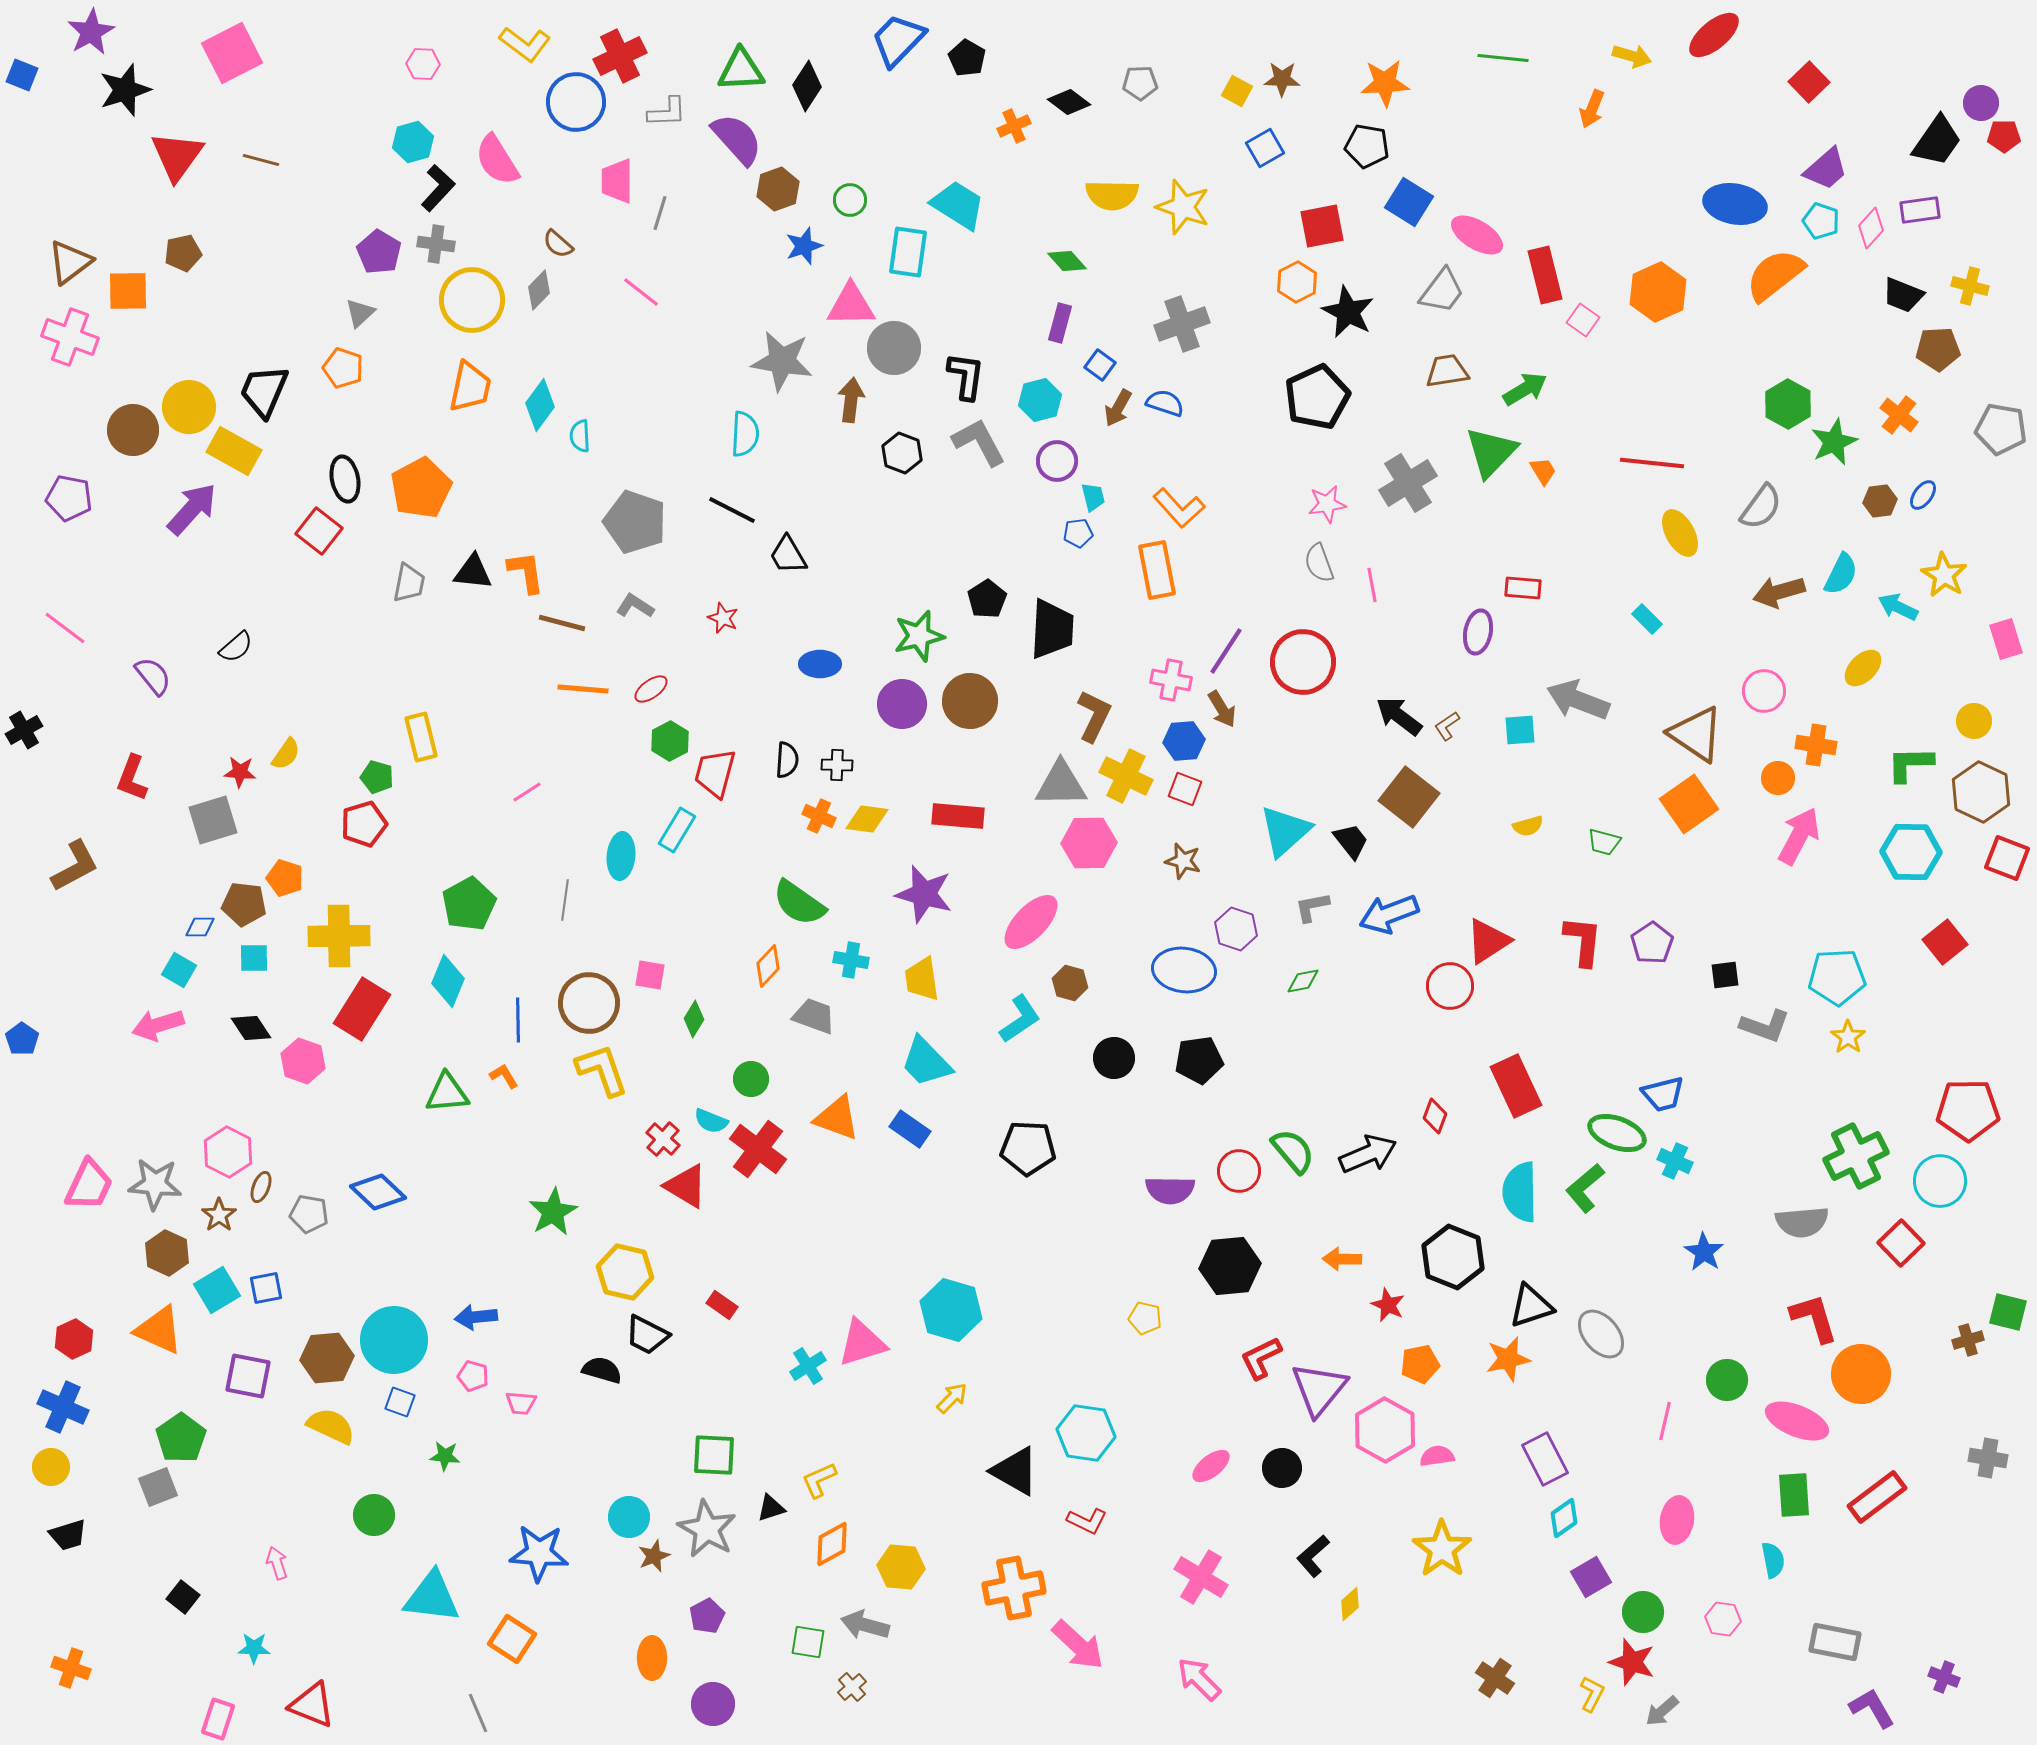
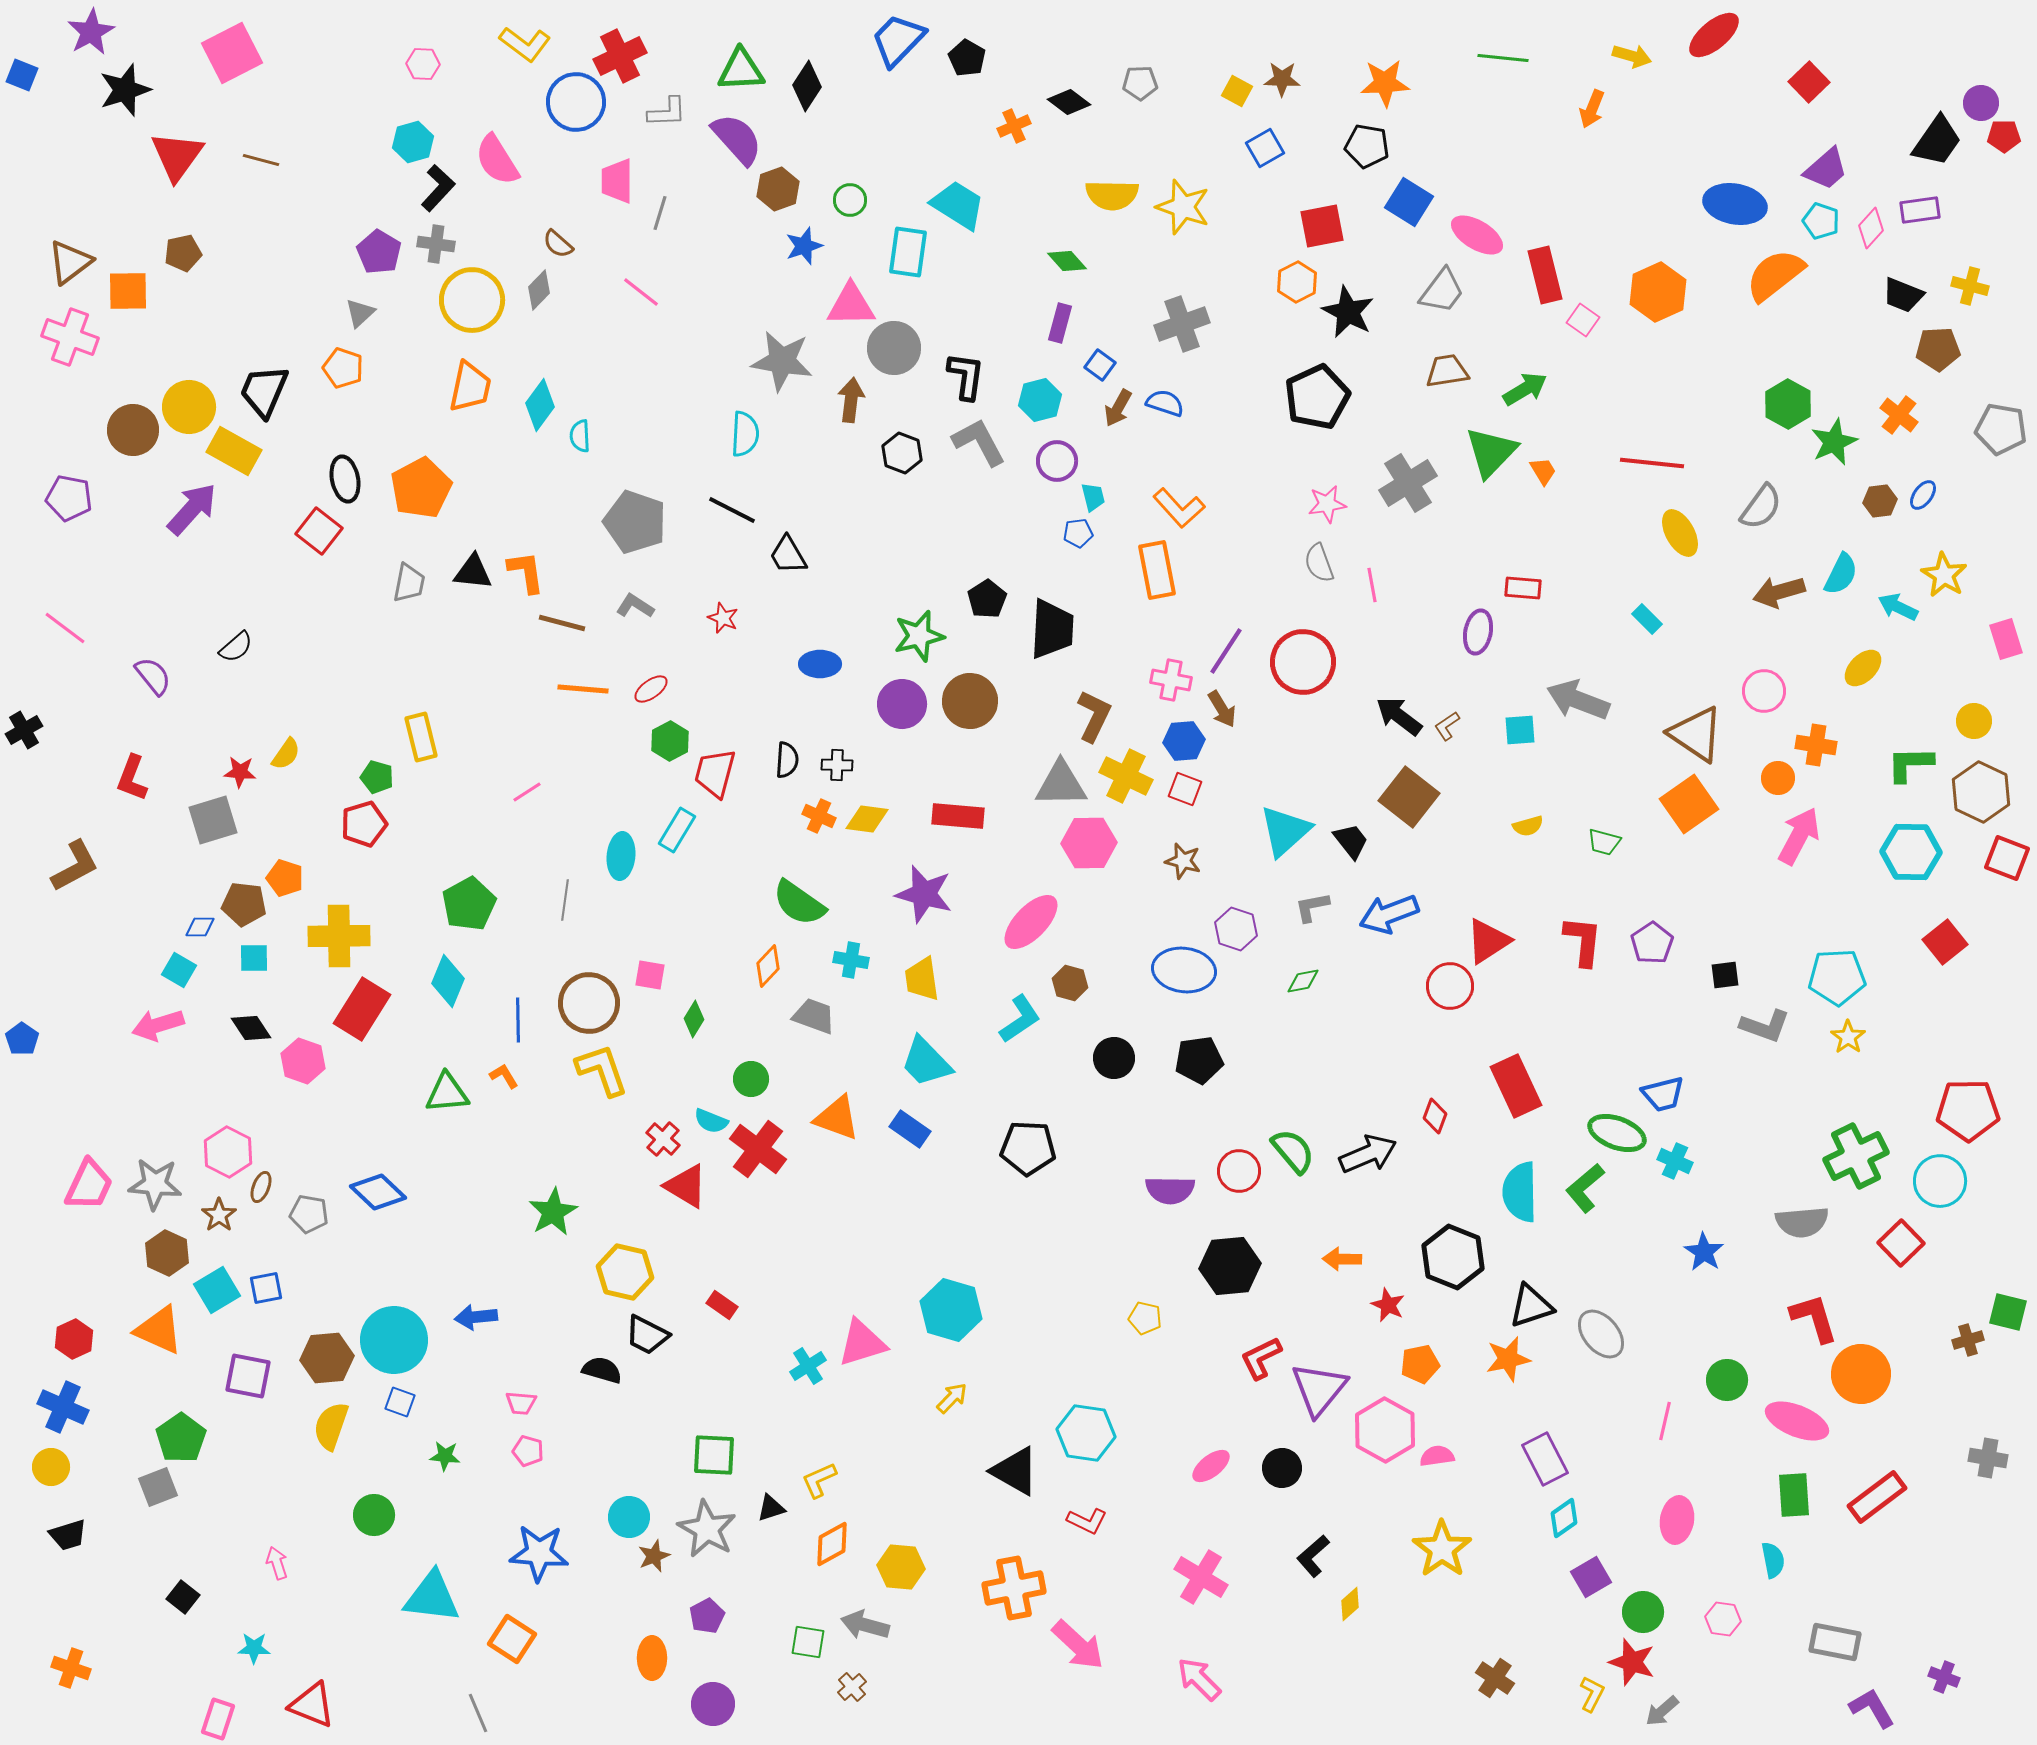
pink pentagon at (473, 1376): moved 55 px right, 75 px down
yellow semicircle at (331, 1426): rotated 96 degrees counterclockwise
